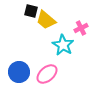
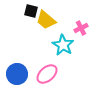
blue circle: moved 2 px left, 2 px down
